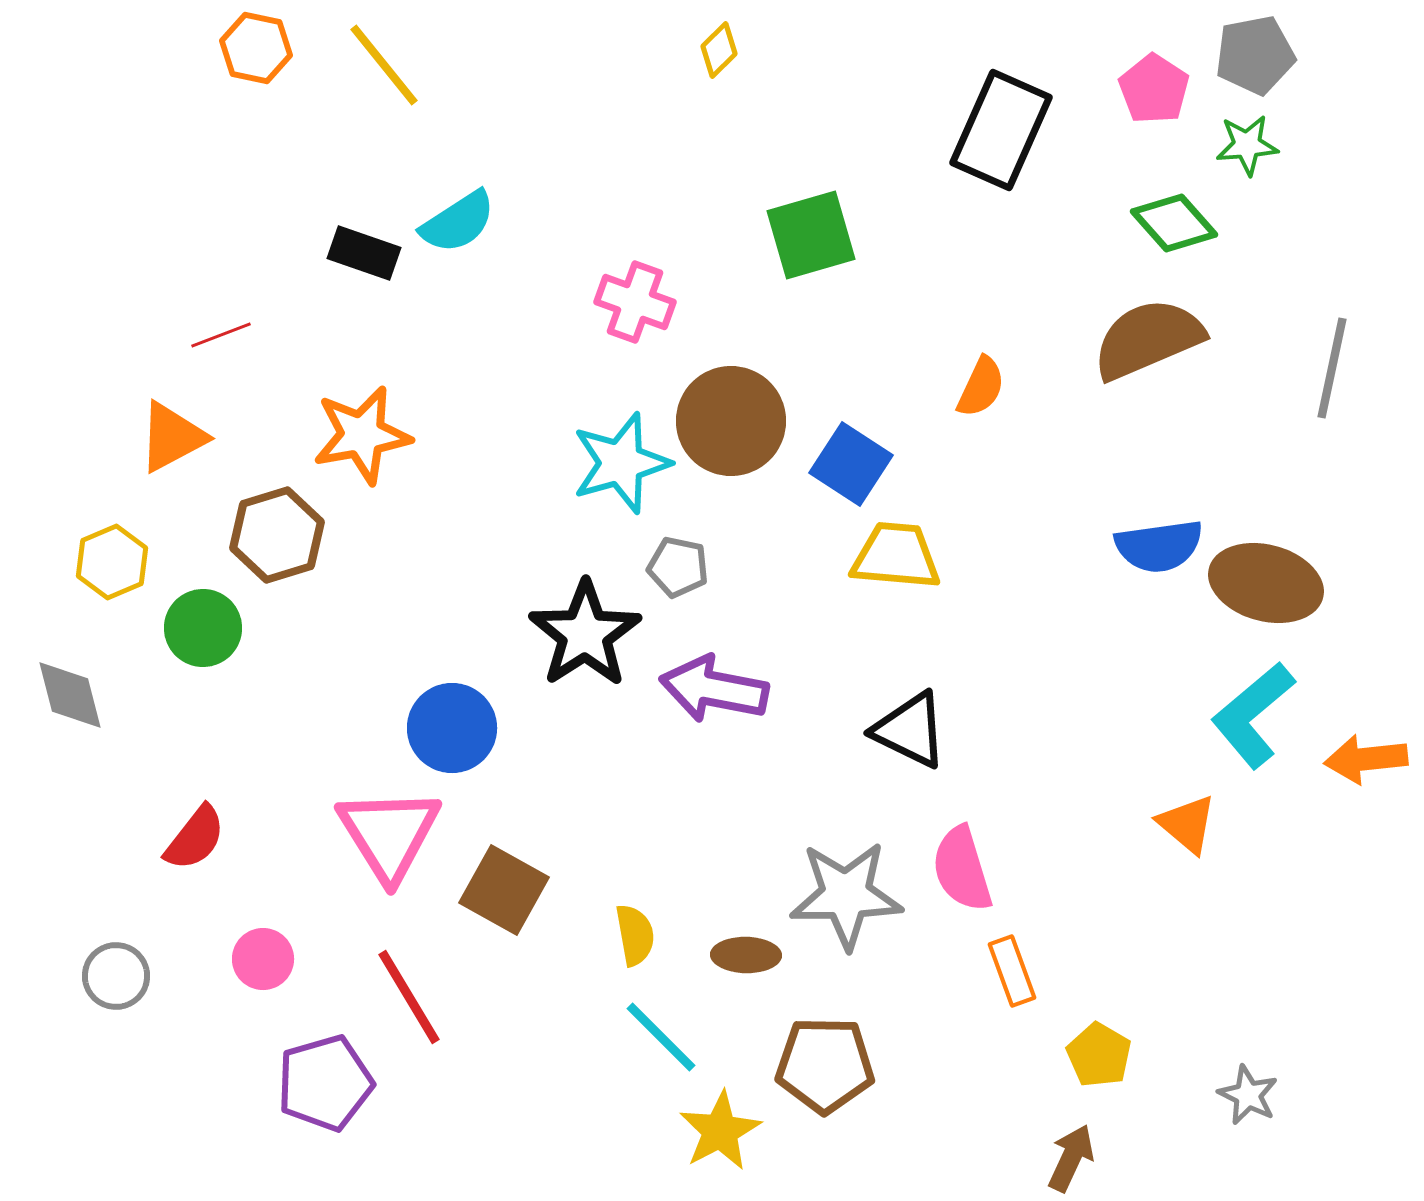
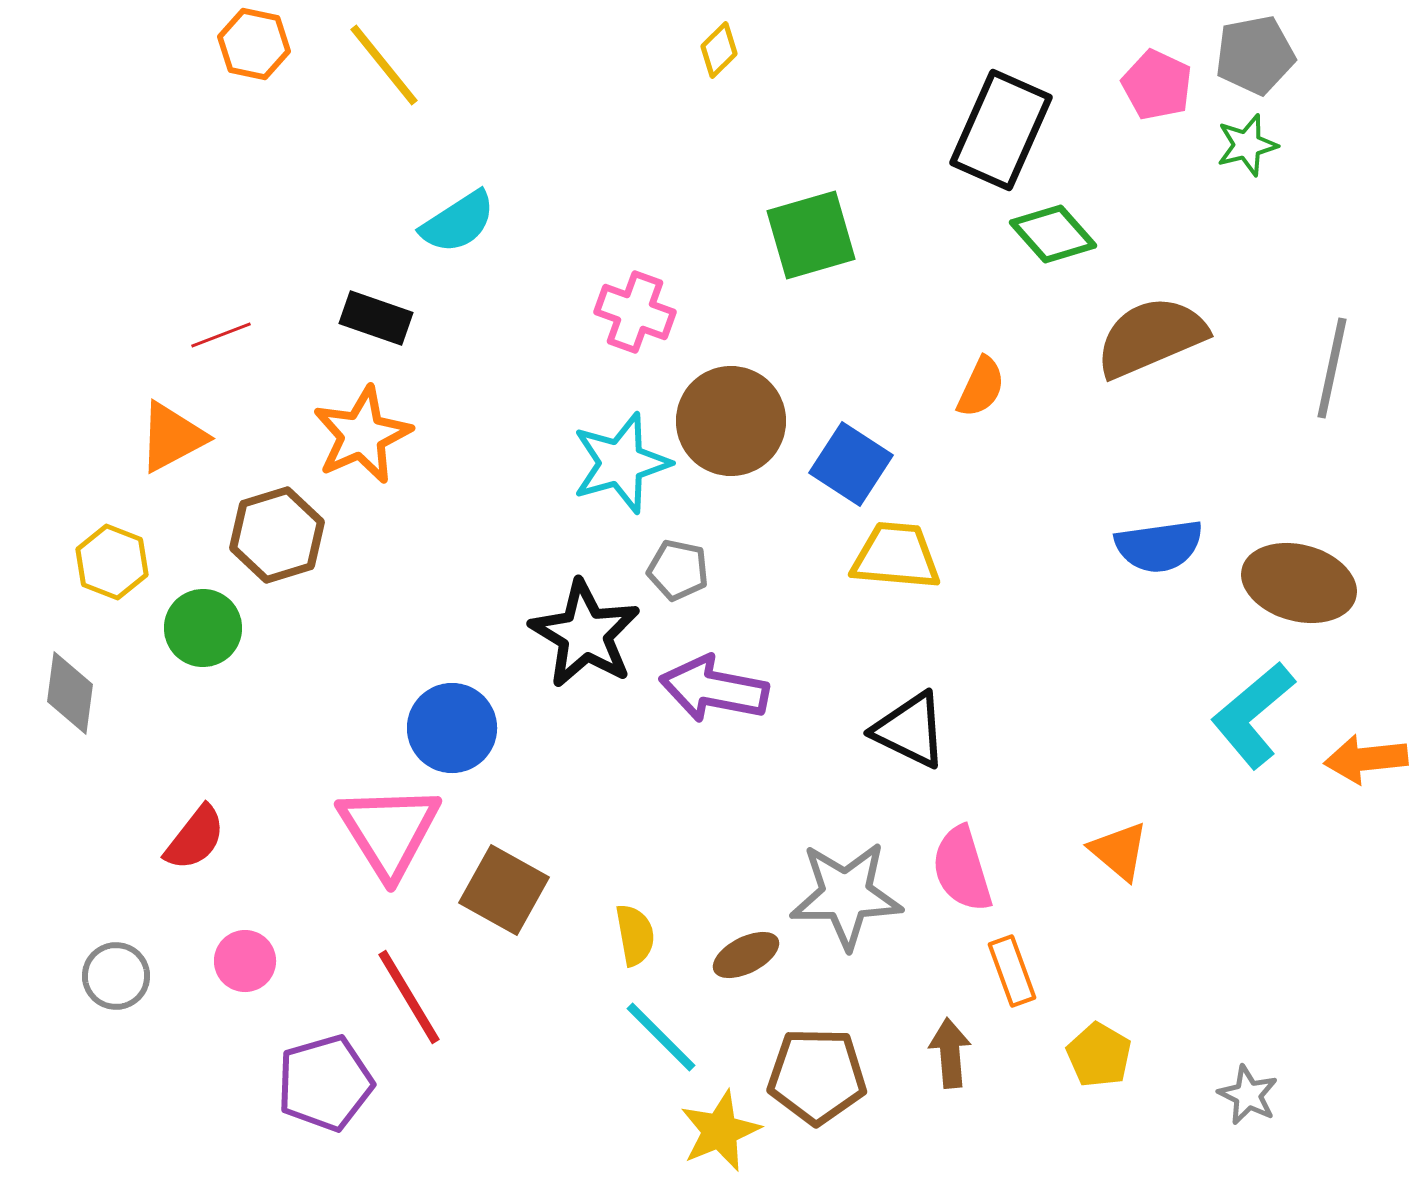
orange hexagon at (256, 48): moved 2 px left, 4 px up
pink pentagon at (1154, 89): moved 3 px right, 4 px up; rotated 8 degrees counterclockwise
green star at (1247, 145): rotated 10 degrees counterclockwise
green diamond at (1174, 223): moved 121 px left, 11 px down
black rectangle at (364, 253): moved 12 px right, 65 px down
pink cross at (635, 302): moved 10 px down
brown semicircle at (1148, 339): moved 3 px right, 2 px up
orange star at (362, 435): rotated 14 degrees counterclockwise
yellow hexagon at (112, 562): rotated 16 degrees counterclockwise
gray pentagon at (678, 567): moved 3 px down
brown ellipse at (1266, 583): moved 33 px right
black star at (585, 634): rotated 8 degrees counterclockwise
gray diamond at (70, 695): moved 2 px up; rotated 22 degrees clockwise
orange triangle at (1187, 824): moved 68 px left, 27 px down
pink triangle at (389, 834): moved 3 px up
brown ellipse at (746, 955): rotated 28 degrees counterclockwise
pink circle at (263, 959): moved 18 px left, 2 px down
brown pentagon at (825, 1065): moved 8 px left, 11 px down
yellow star at (720, 1131): rotated 6 degrees clockwise
brown arrow at (1071, 1158): moved 121 px left, 105 px up; rotated 30 degrees counterclockwise
